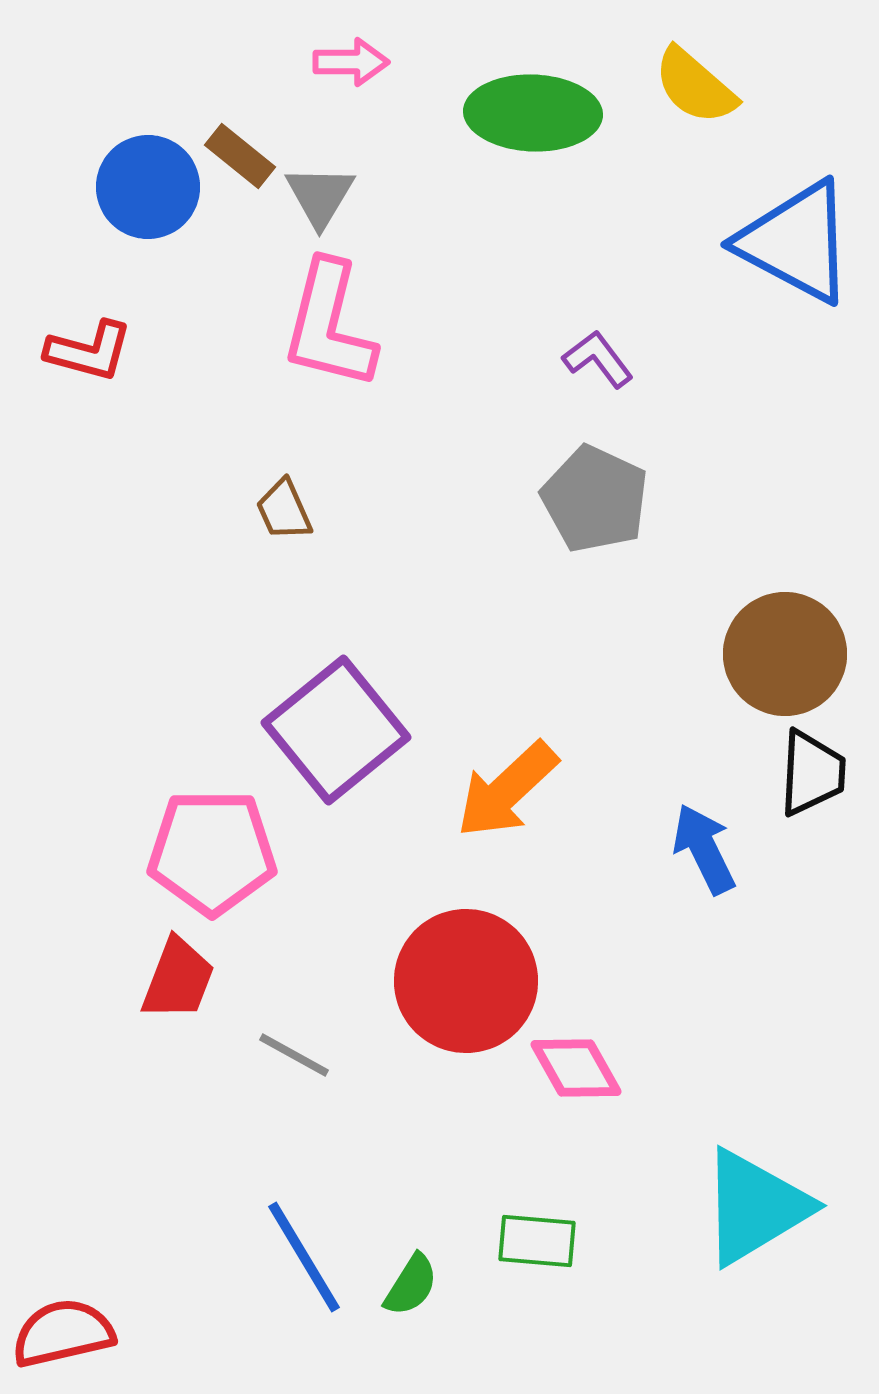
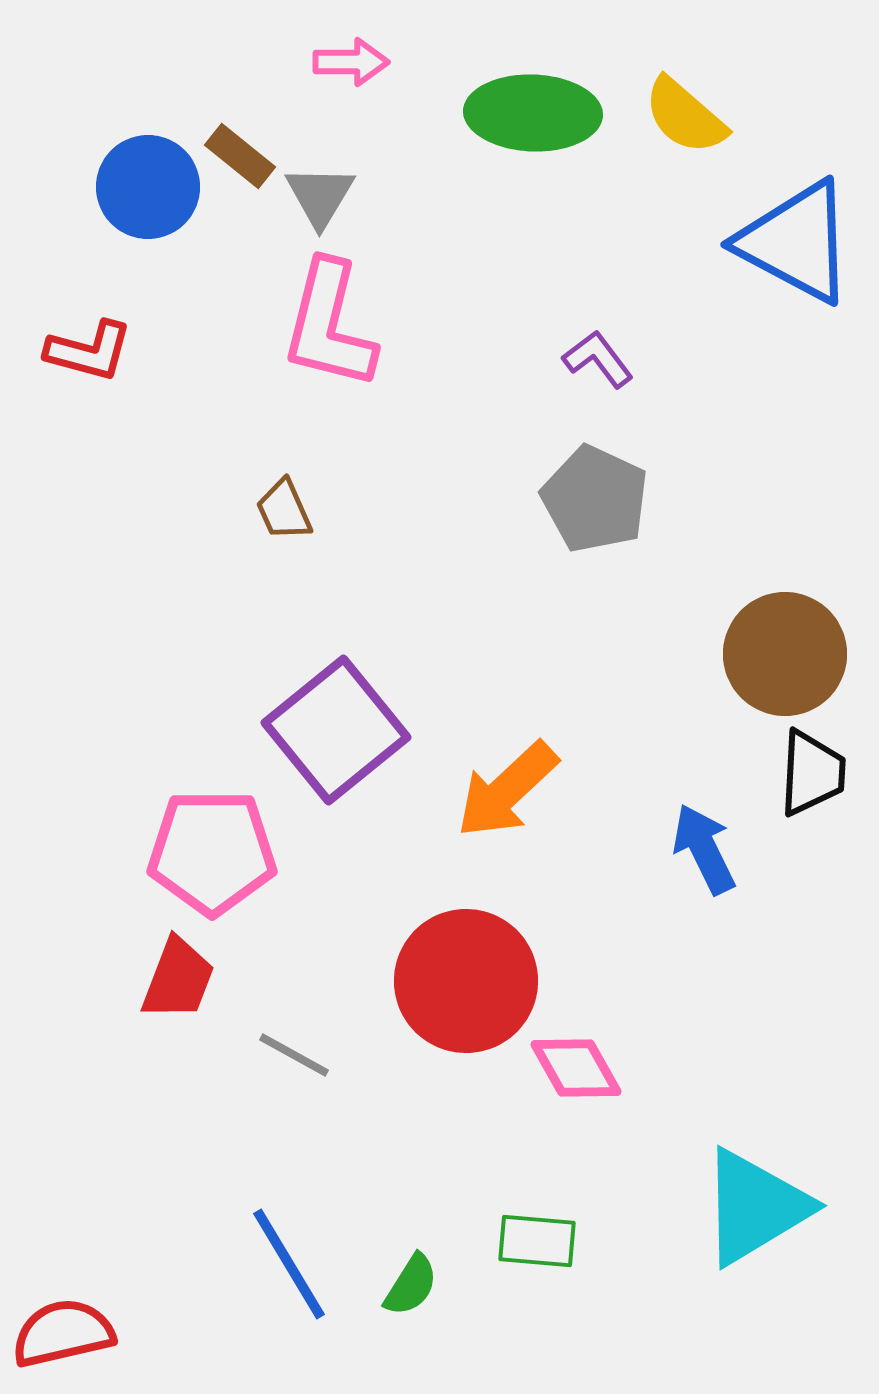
yellow semicircle: moved 10 px left, 30 px down
blue line: moved 15 px left, 7 px down
